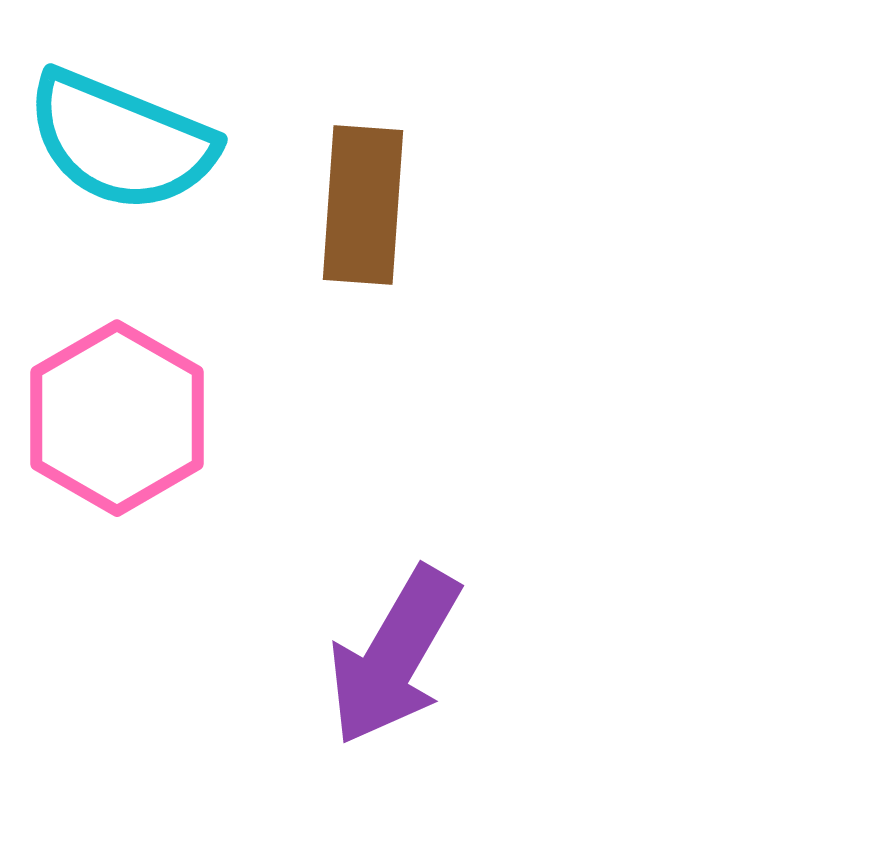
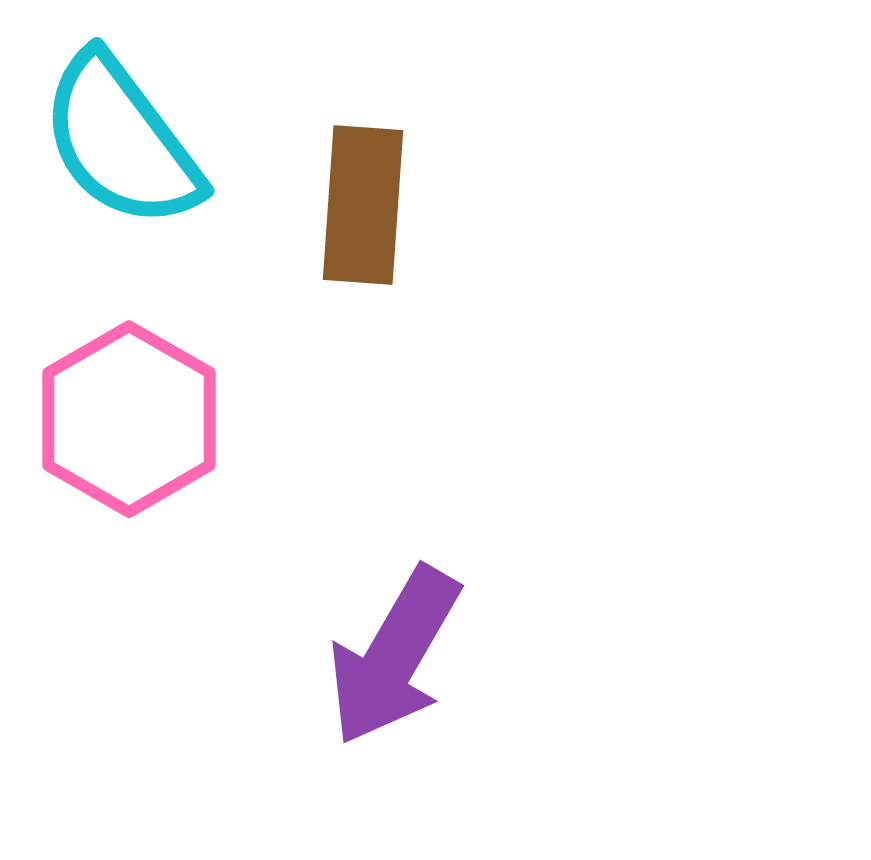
cyan semicircle: rotated 31 degrees clockwise
pink hexagon: moved 12 px right, 1 px down
